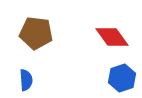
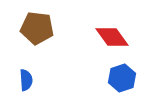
brown pentagon: moved 1 px right, 5 px up
